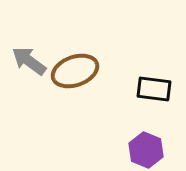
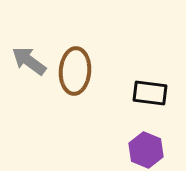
brown ellipse: rotated 66 degrees counterclockwise
black rectangle: moved 4 px left, 4 px down
